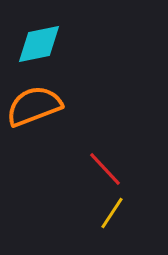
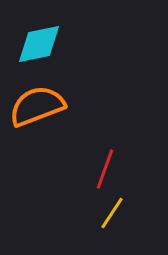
orange semicircle: moved 3 px right
red line: rotated 63 degrees clockwise
